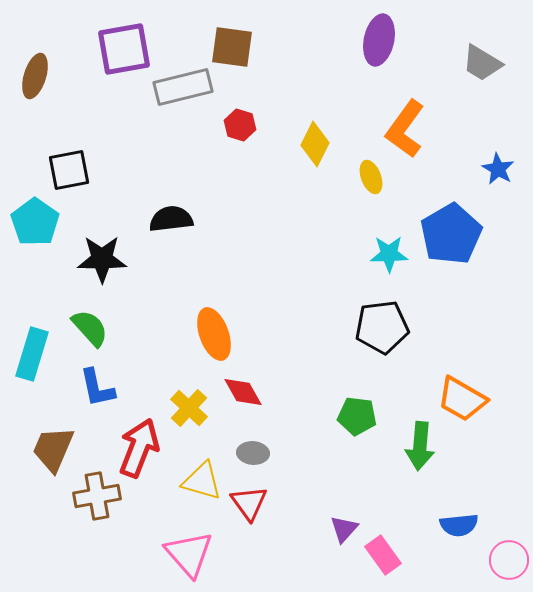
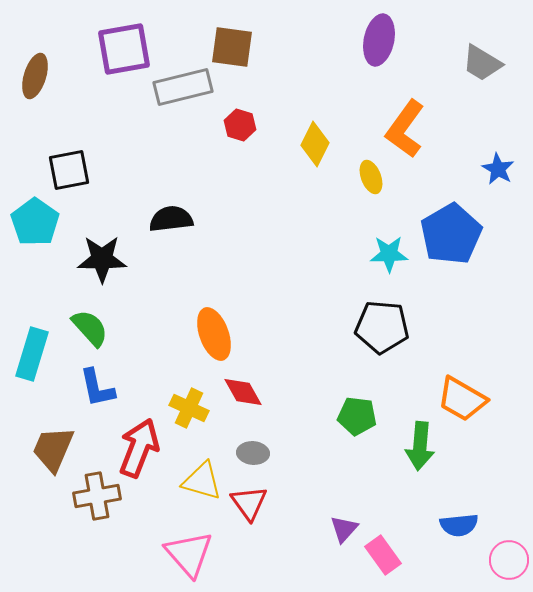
black pentagon: rotated 12 degrees clockwise
yellow cross: rotated 18 degrees counterclockwise
